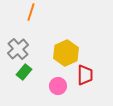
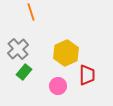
orange line: rotated 36 degrees counterclockwise
red trapezoid: moved 2 px right
